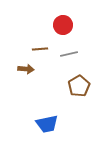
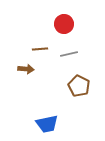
red circle: moved 1 px right, 1 px up
brown pentagon: rotated 15 degrees counterclockwise
